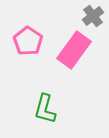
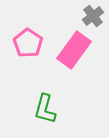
pink pentagon: moved 2 px down
